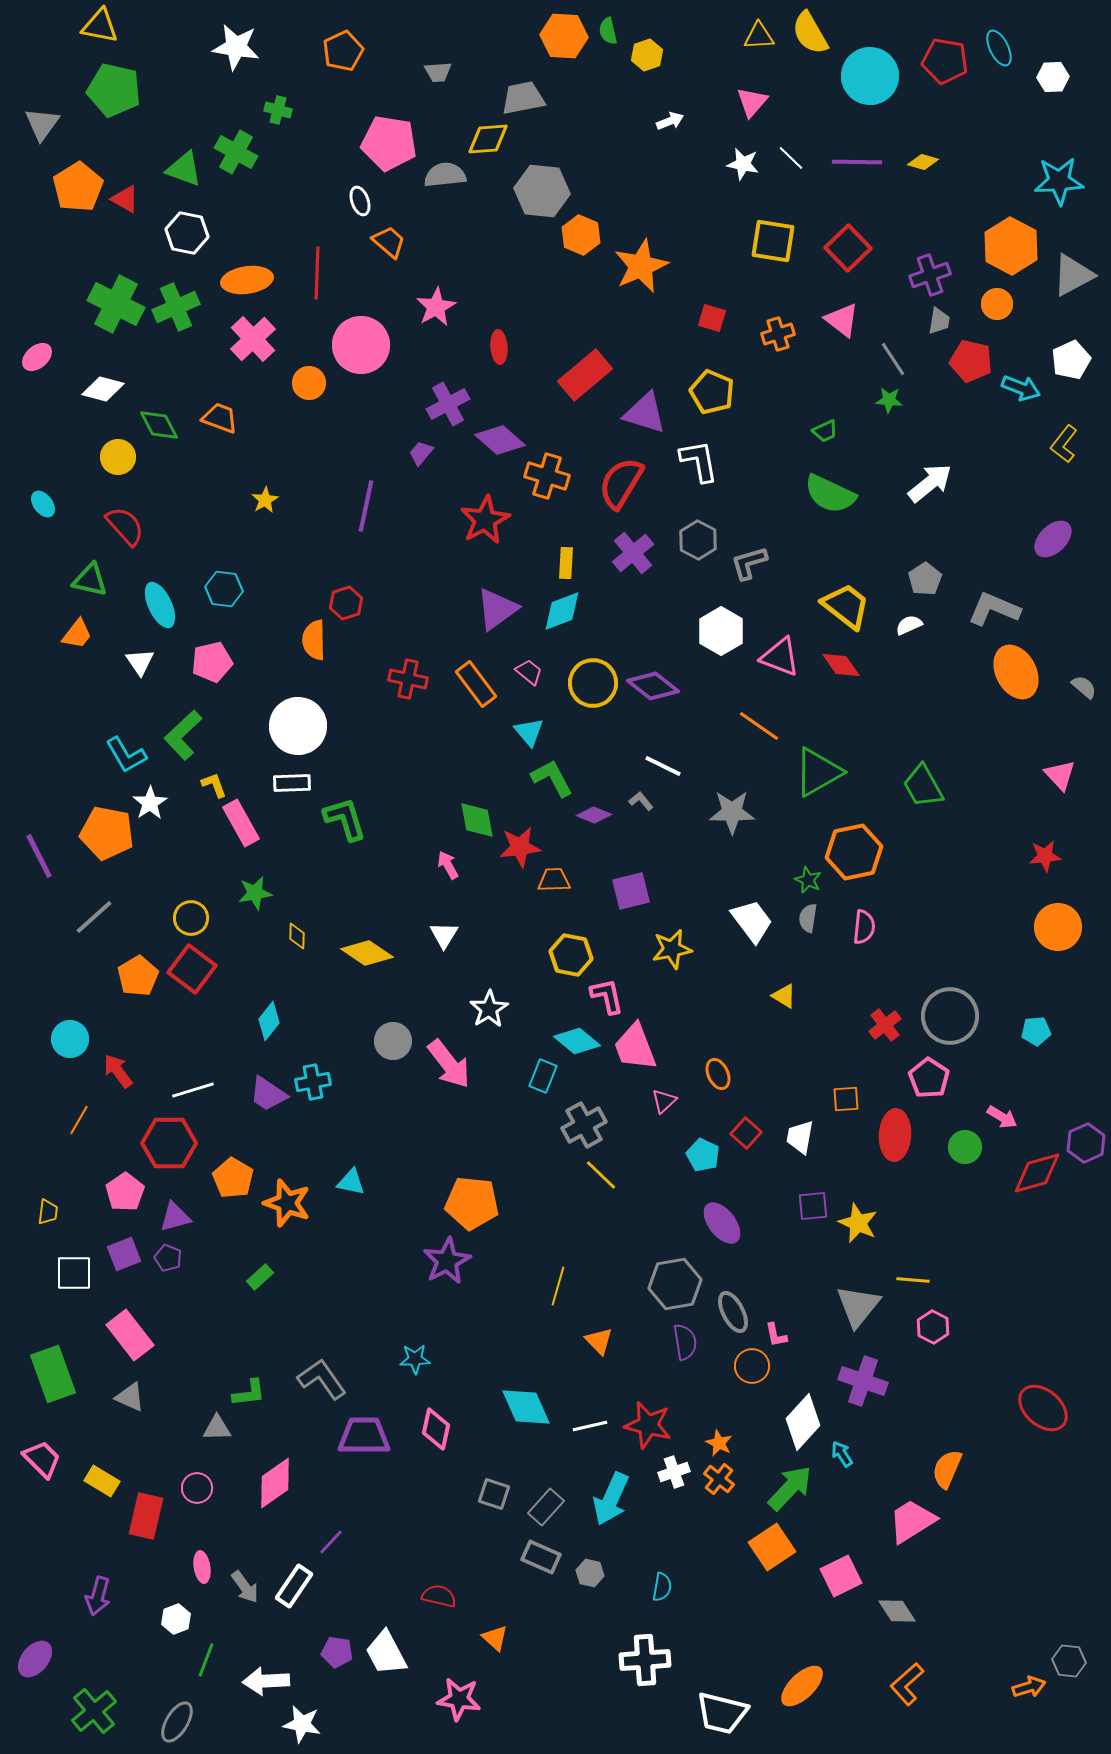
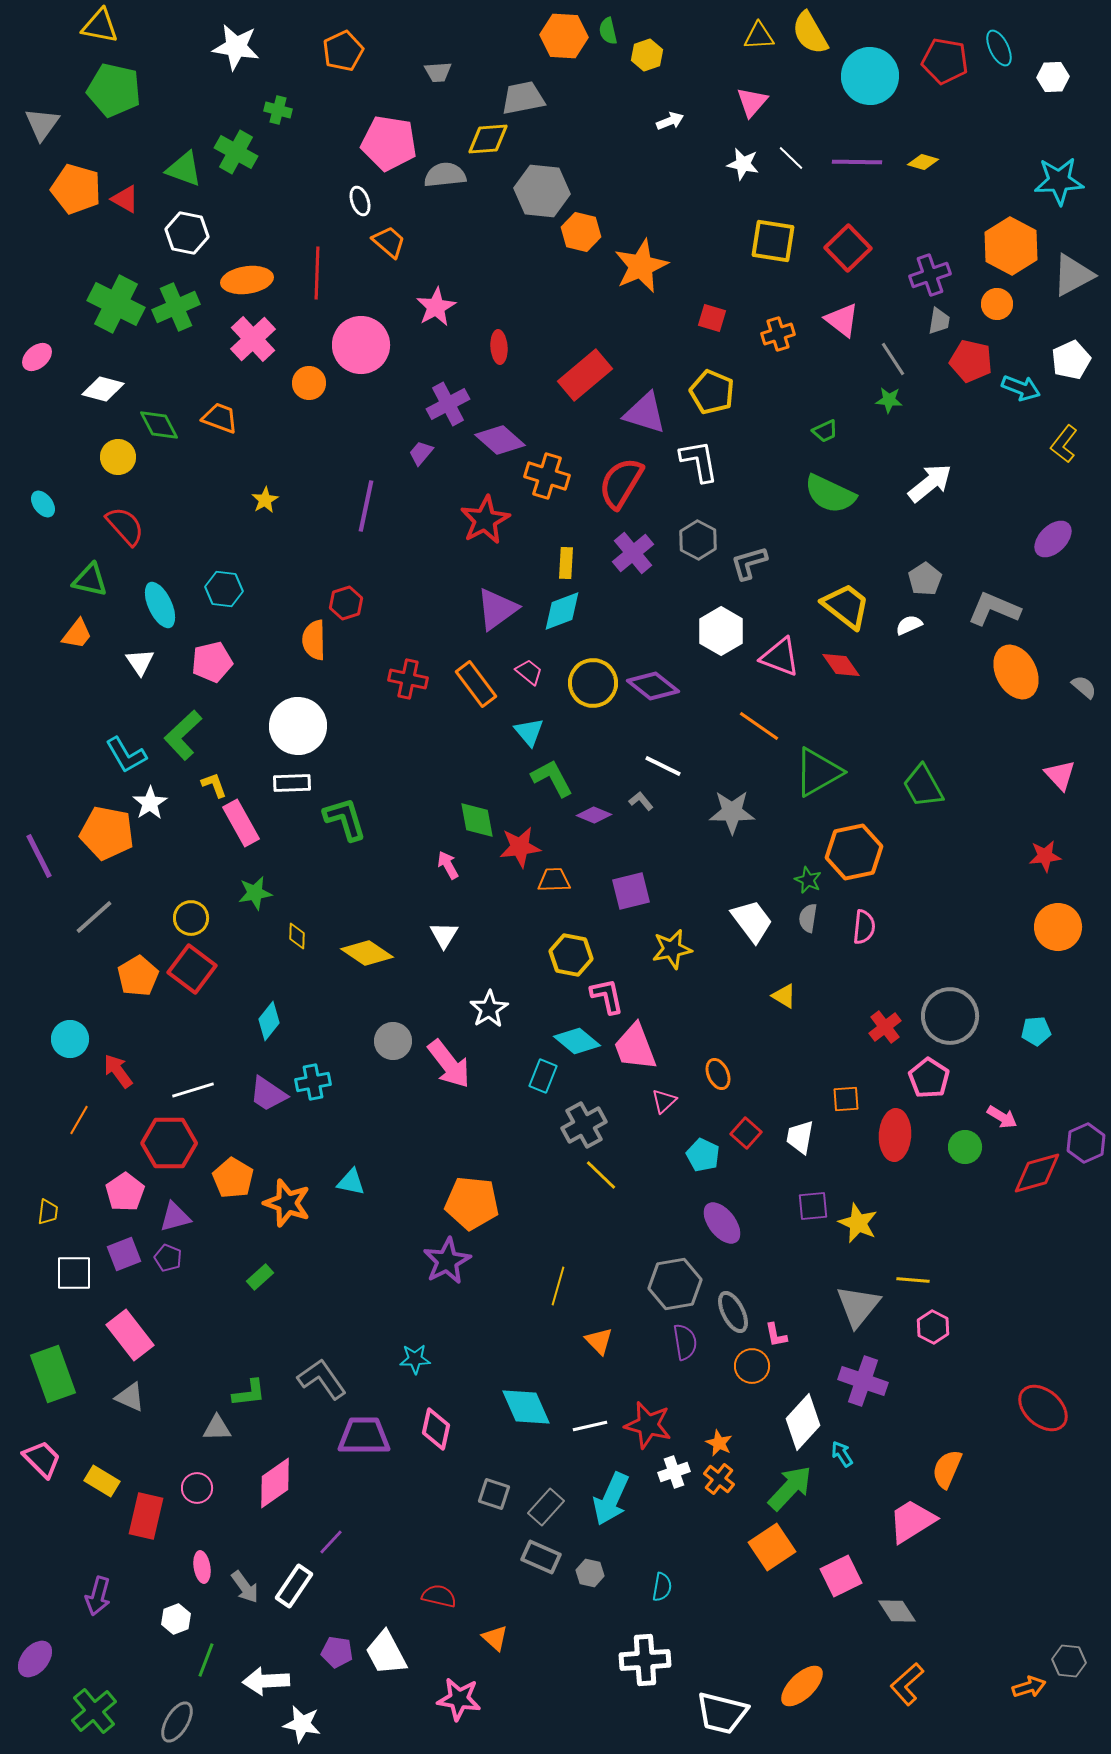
orange pentagon at (78, 187): moved 2 px left, 2 px down; rotated 24 degrees counterclockwise
orange hexagon at (581, 235): moved 3 px up; rotated 9 degrees counterclockwise
red cross at (885, 1025): moved 2 px down
